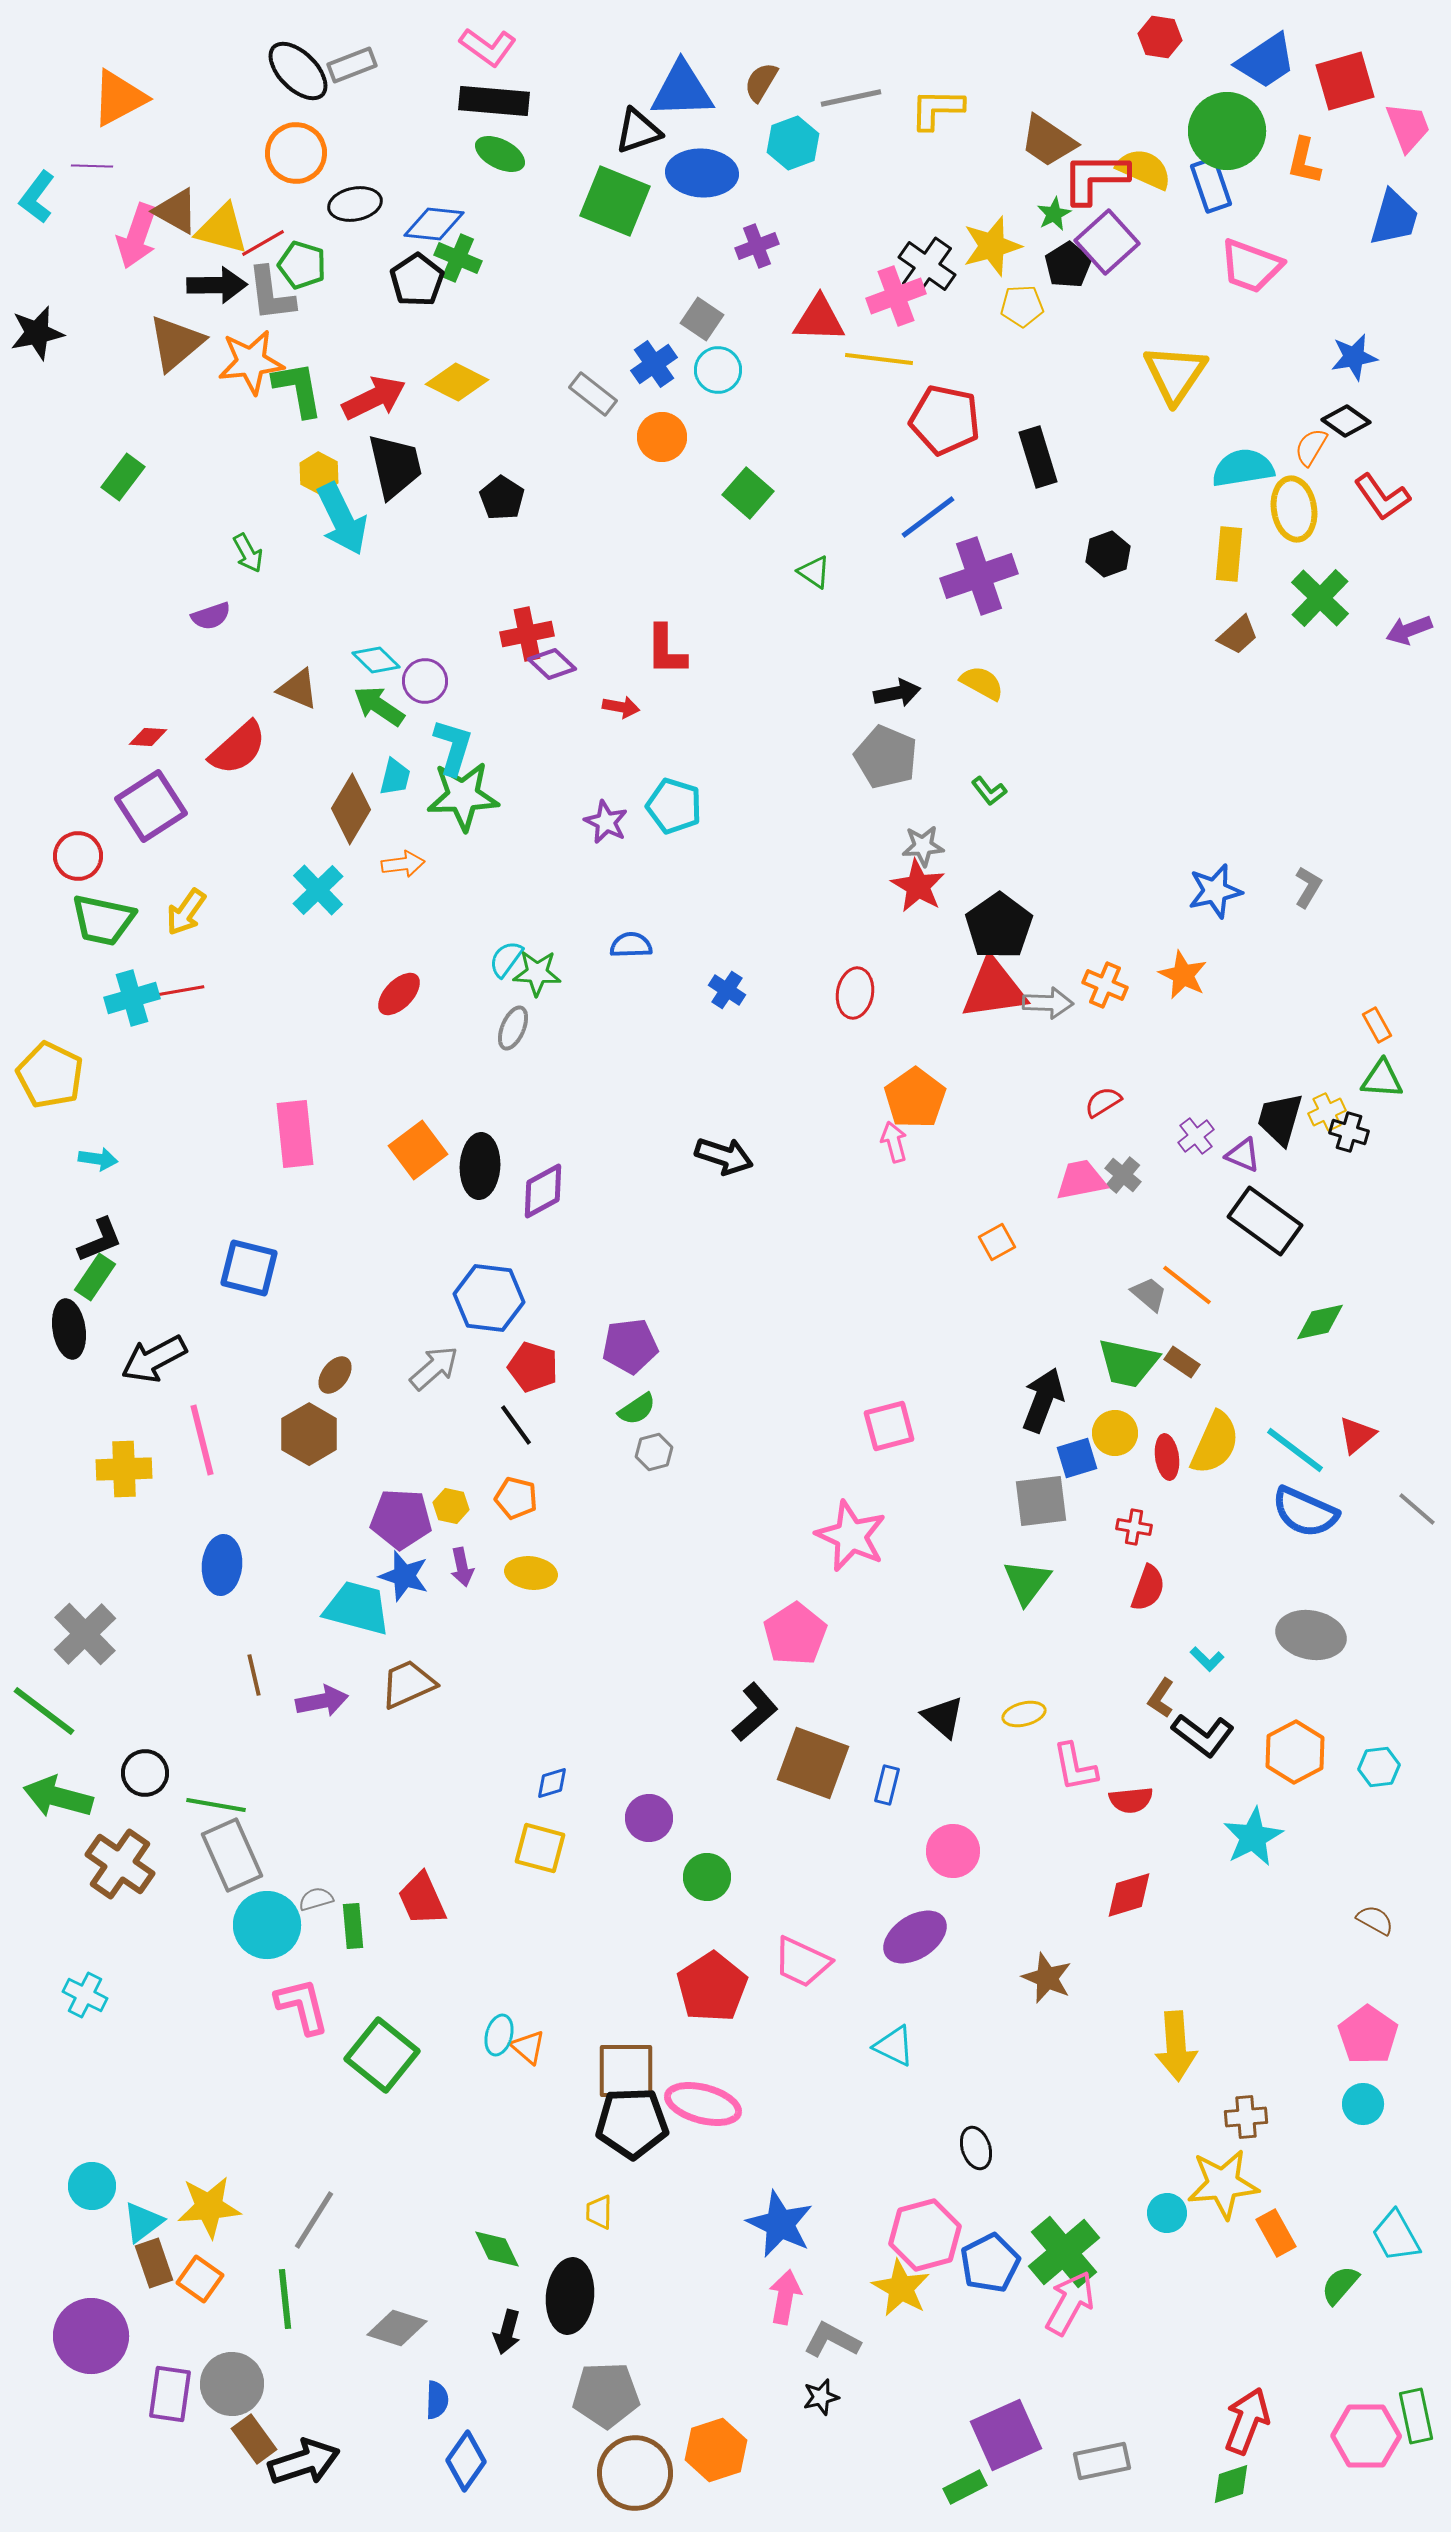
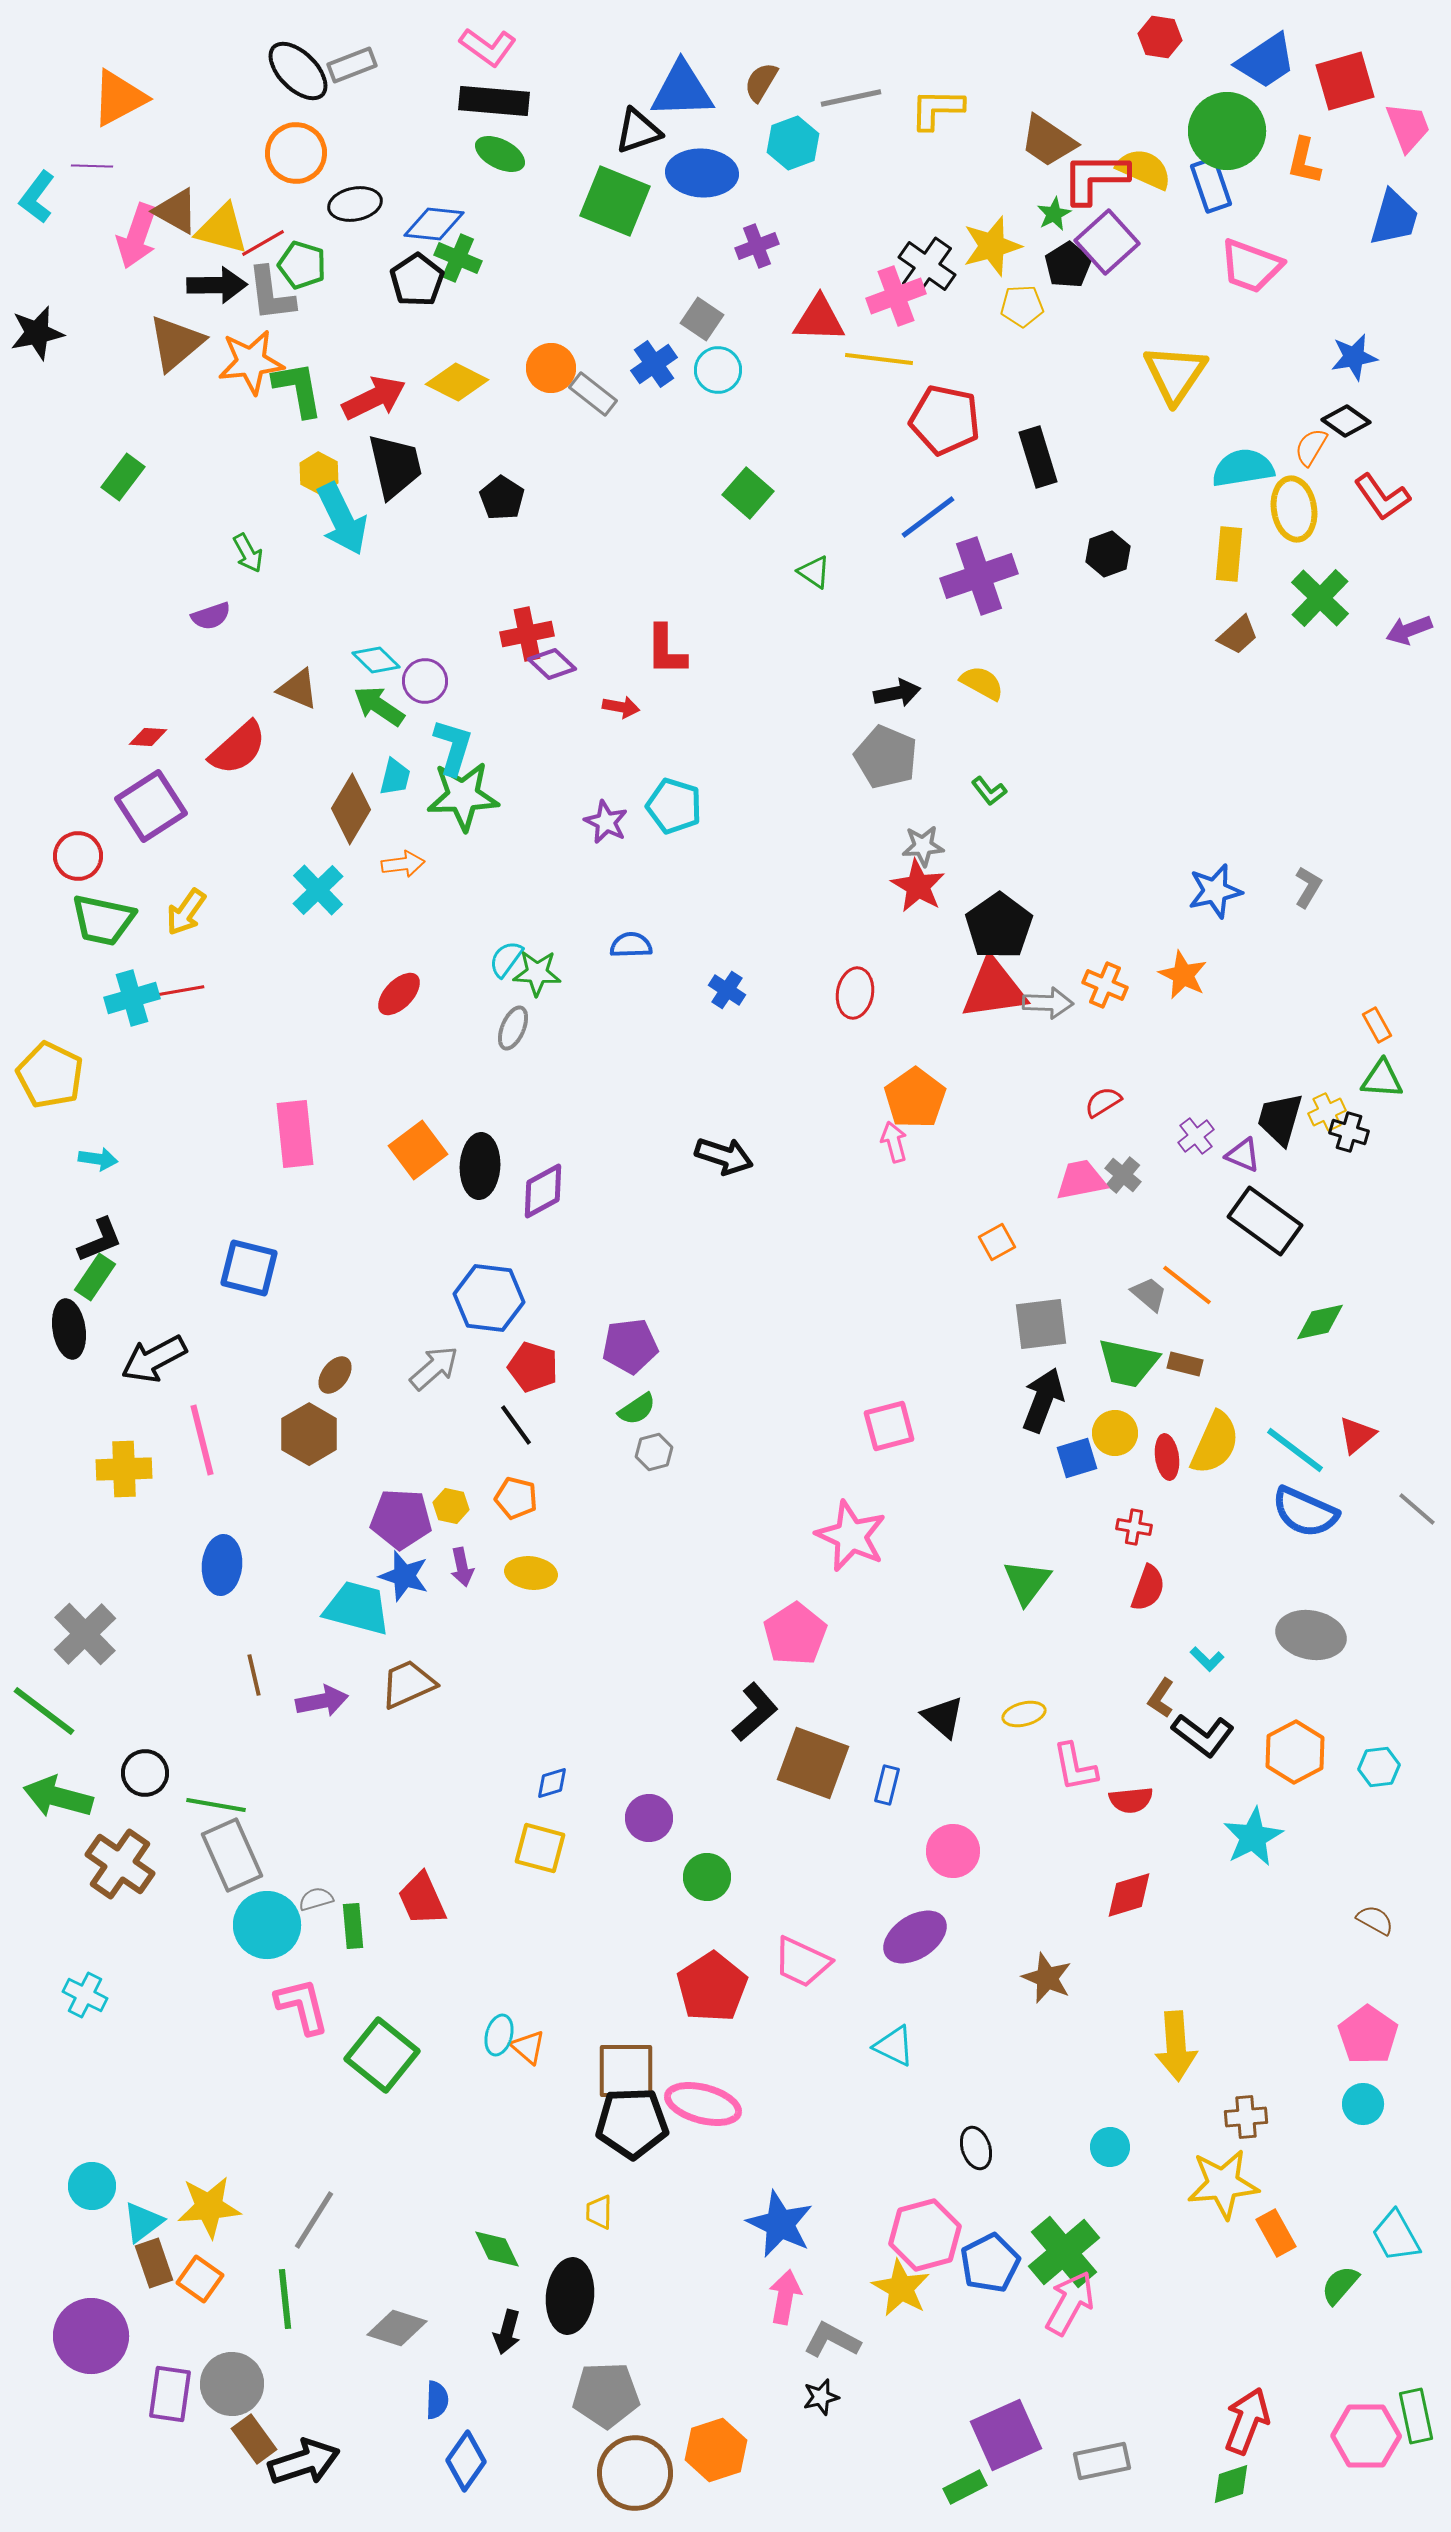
orange circle at (662, 437): moved 111 px left, 69 px up
brown rectangle at (1182, 1362): moved 3 px right, 2 px down; rotated 20 degrees counterclockwise
gray square at (1041, 1501): moved 177 px up
cyan circle at (1167, 2213): moved 57 px left, 66 px up
